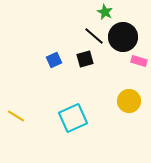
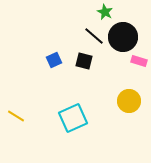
black square: moved 1 px left, 2 px down; rotated 30 degrees clockwise
